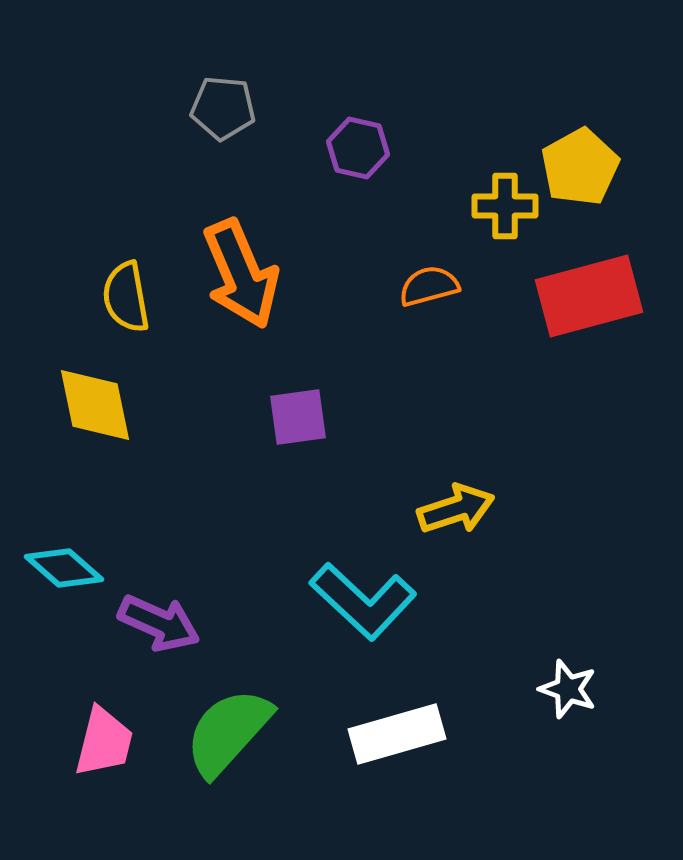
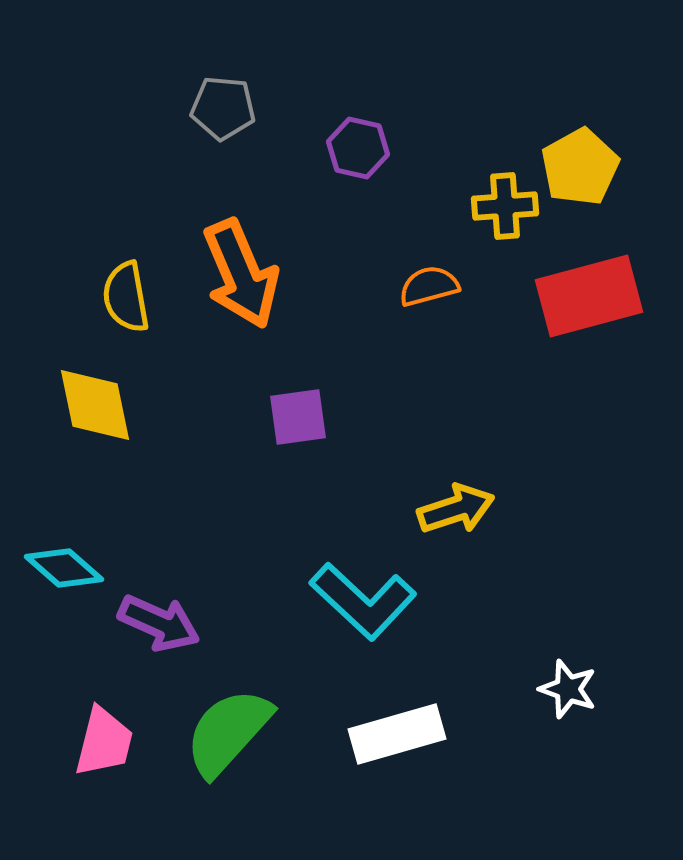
yellow cross: rotated 4 degrees counterclockwise
